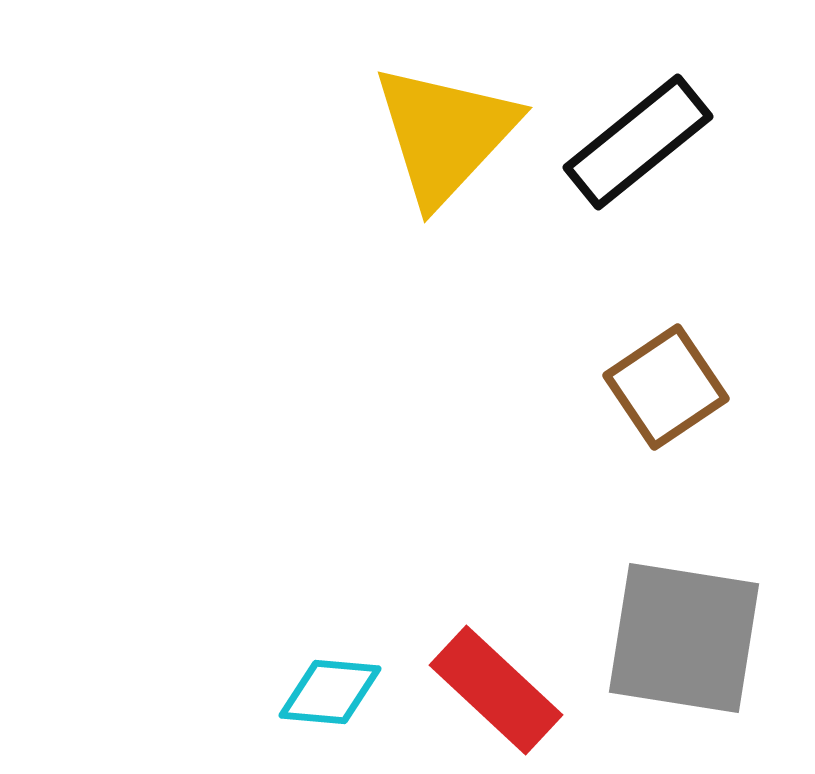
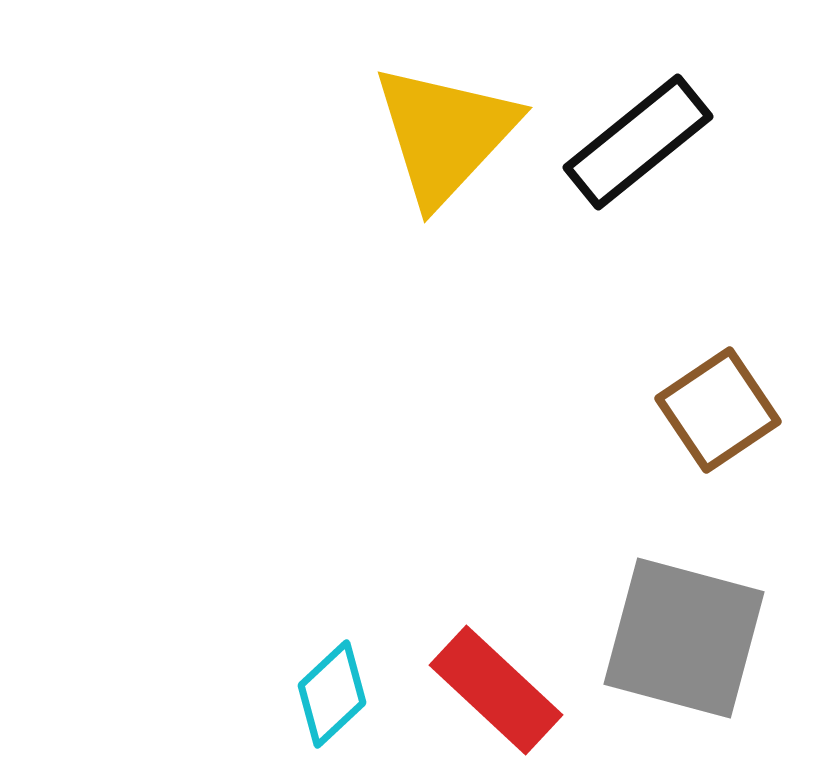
brown square: moved 52 px right, 23 px down
gray square: rotated 6 degrees clockwise
cyan diamond: moved 2 px right, 2 px down; rotated 48 degrees counterclockwise
